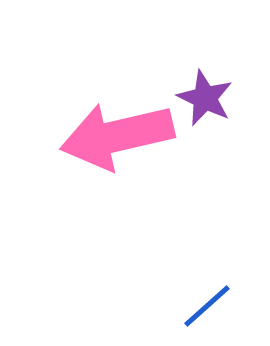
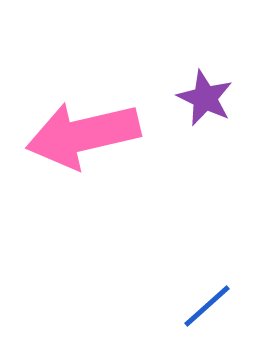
pink arrow: moved 34 px left, 1 px up
